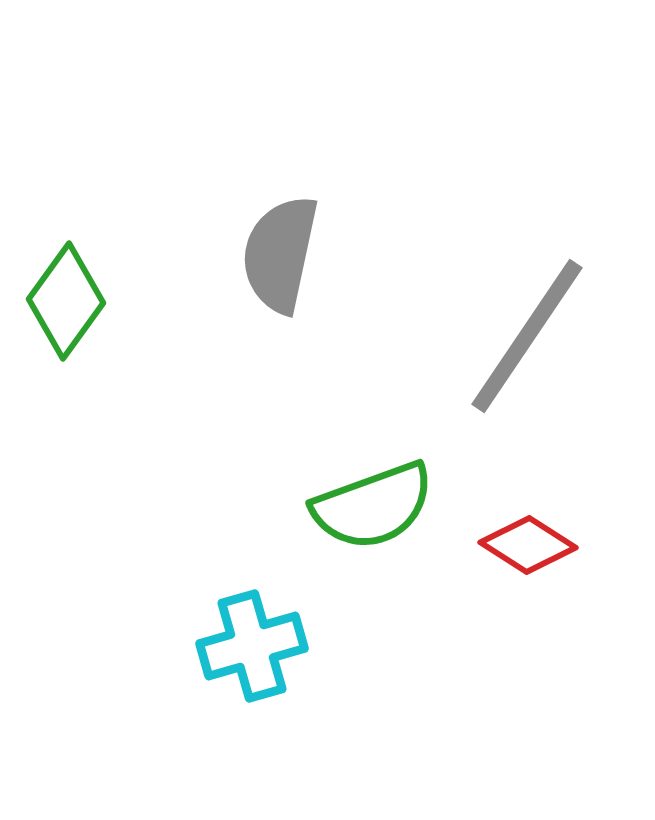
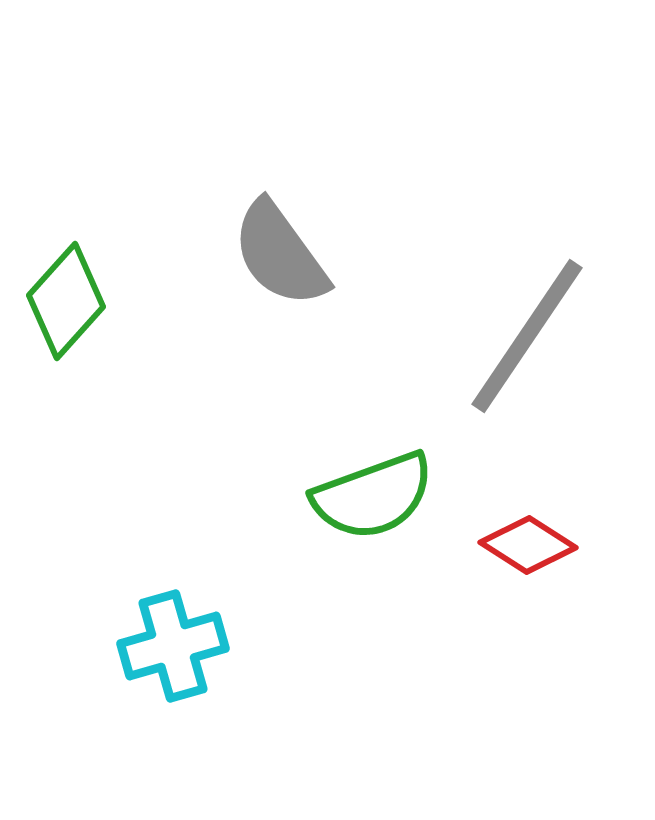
gray semicircle: rotated 48 degrees counterclockwise
green diamond: rotated 6 degrees clockwise
green semicircle: moved 10 px up
cyan cross: moved 79 px left
